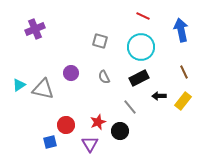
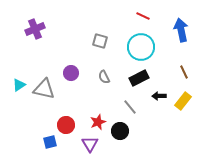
gray triangle: moved 1 px right
